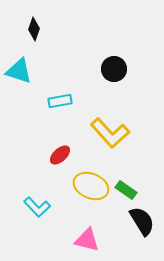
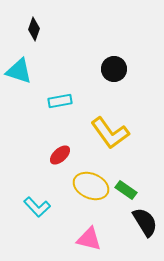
yellow L-shape: rotated 6 degrees clockwise
black semicircle: moved 3 px right, 1 px down
pink triangle: moved 2 px right, 1 px up
